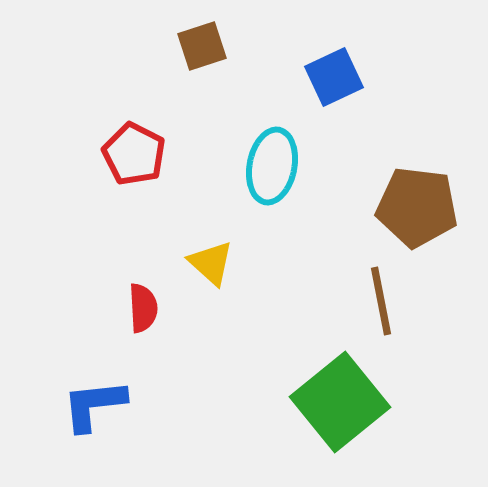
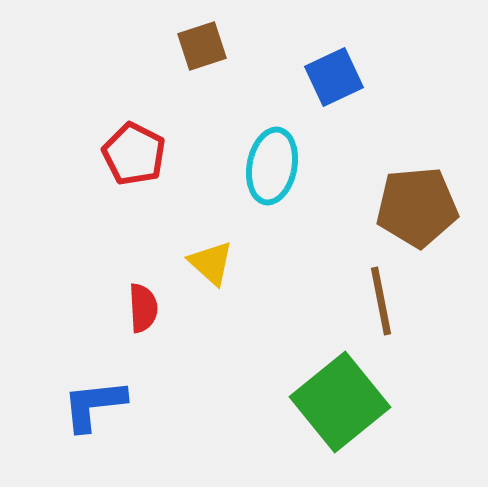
brown pentagon: rotated 12 degrees counterclockwise
